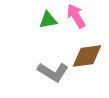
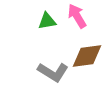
pink arrow: moved 1 px right
green triangle: moved 1 px left, 1 px down
